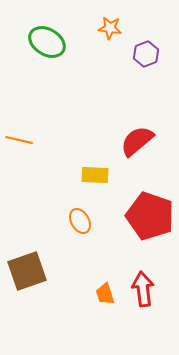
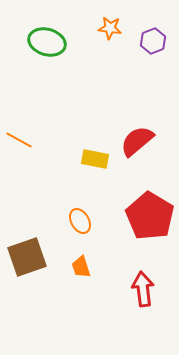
green ellipse: rotated 15 degrees counterclockwise
purple hexagon: moved 7 px right, 13 px up
orange line: rotated 16 degrees clockwise
yellow rectangle: moved 16 px up; rotated 8 degrees clockwise
red pentagon: rotated 12 degrees clockwise
brown square: moved 14 px up
orange trapezoid: moved 24 px left, 27 px up
